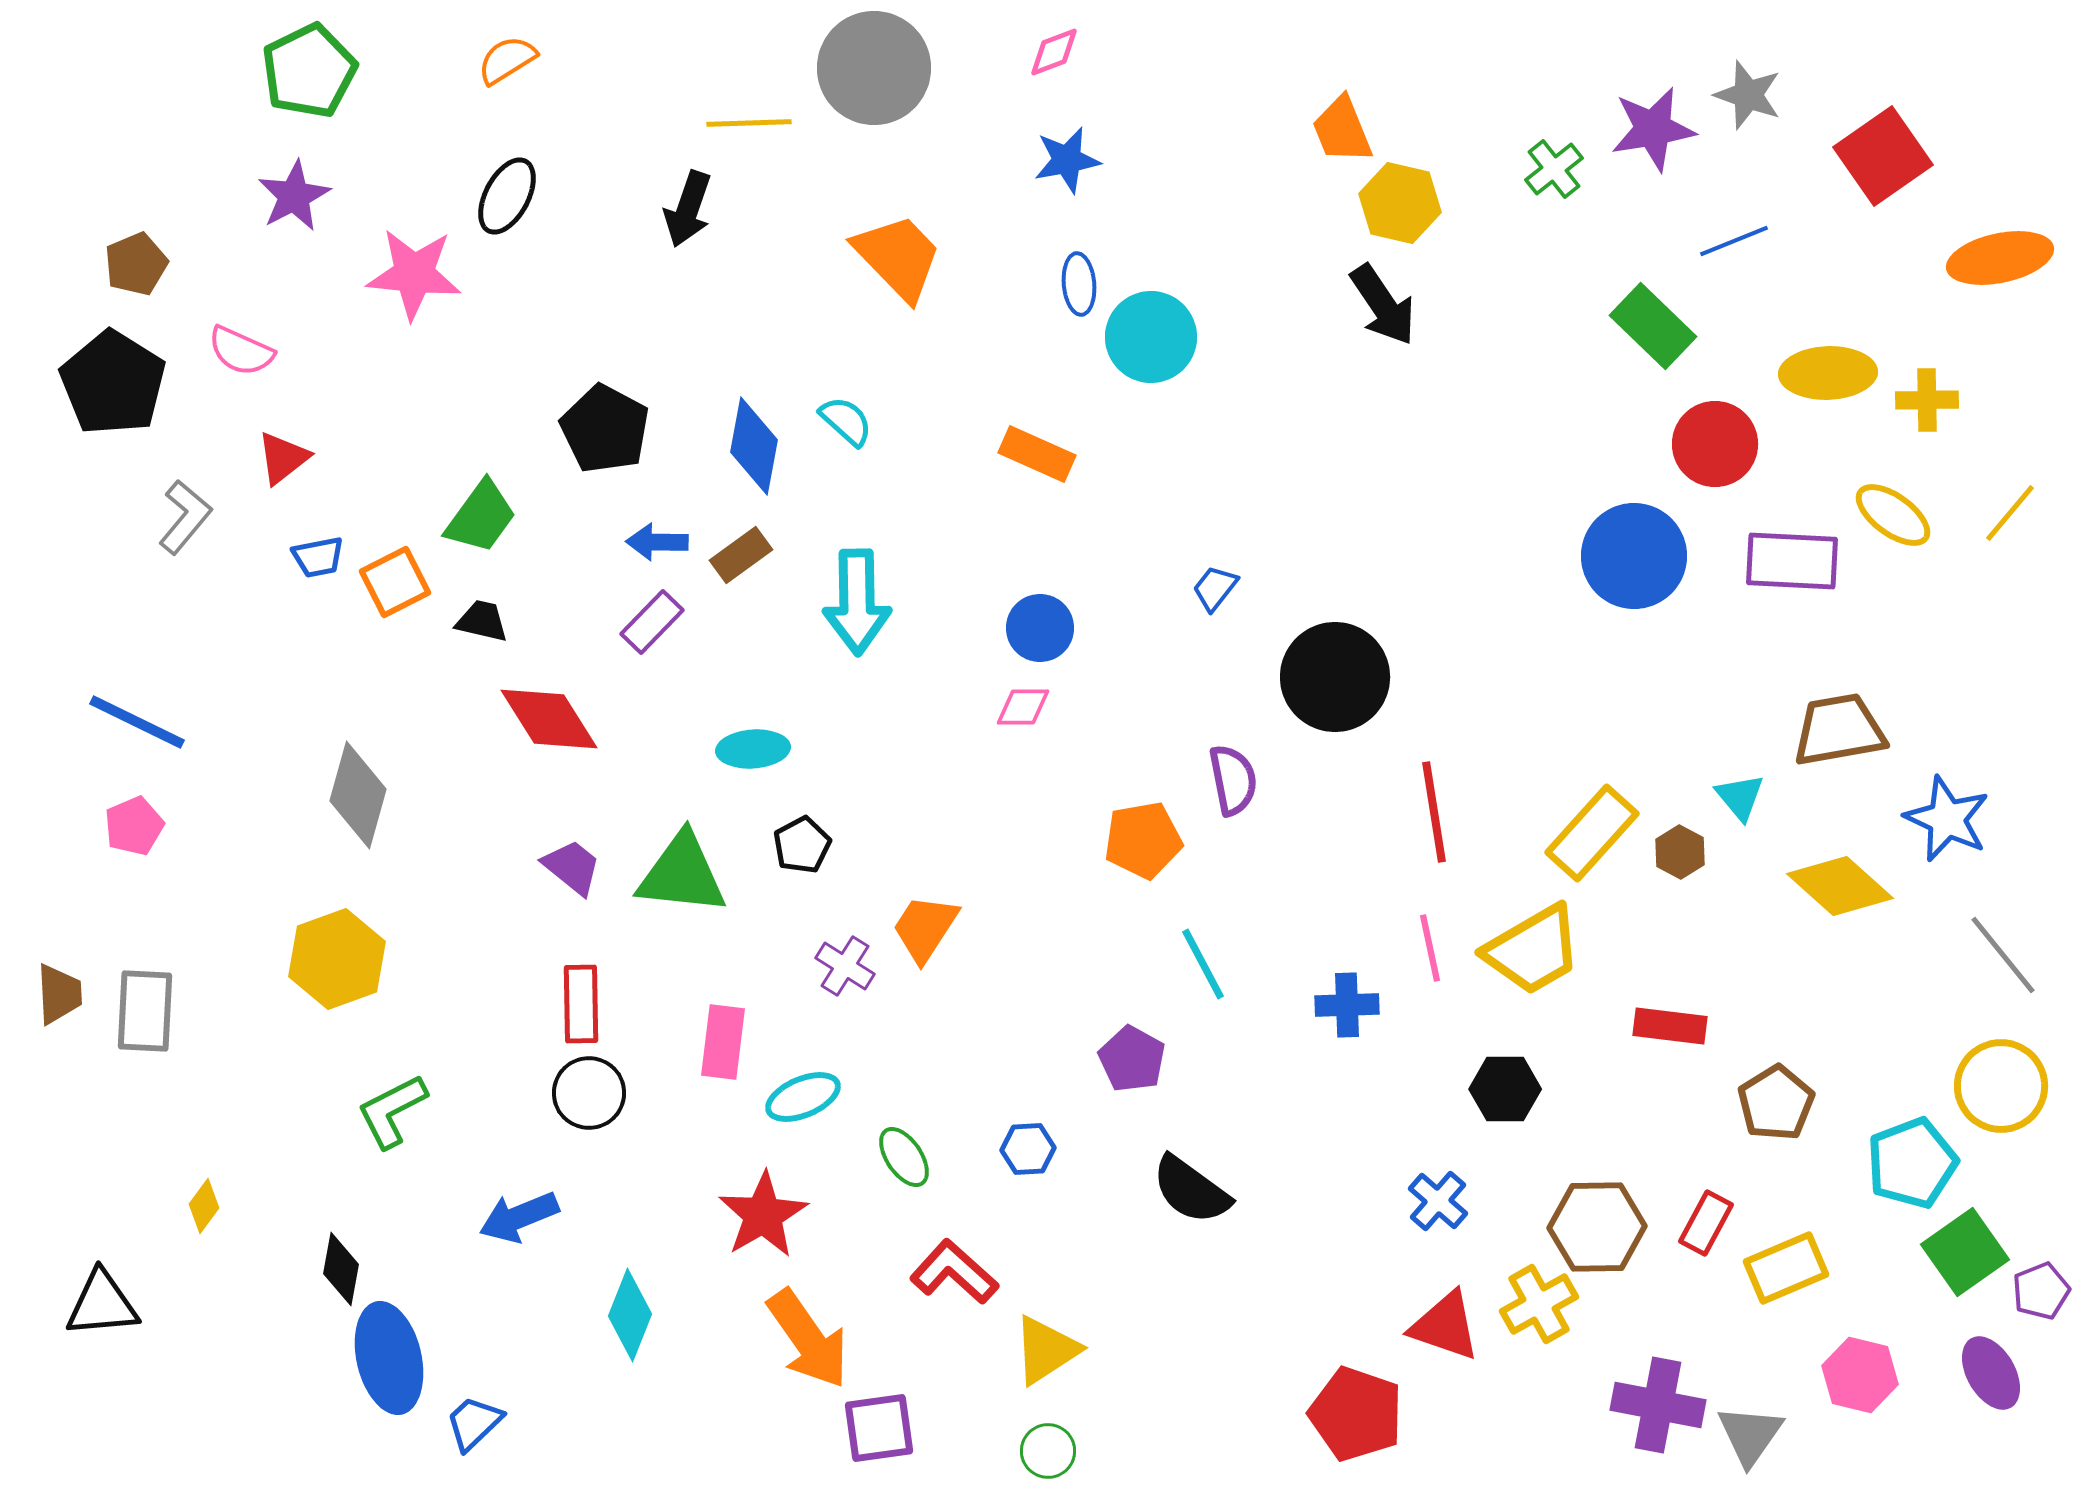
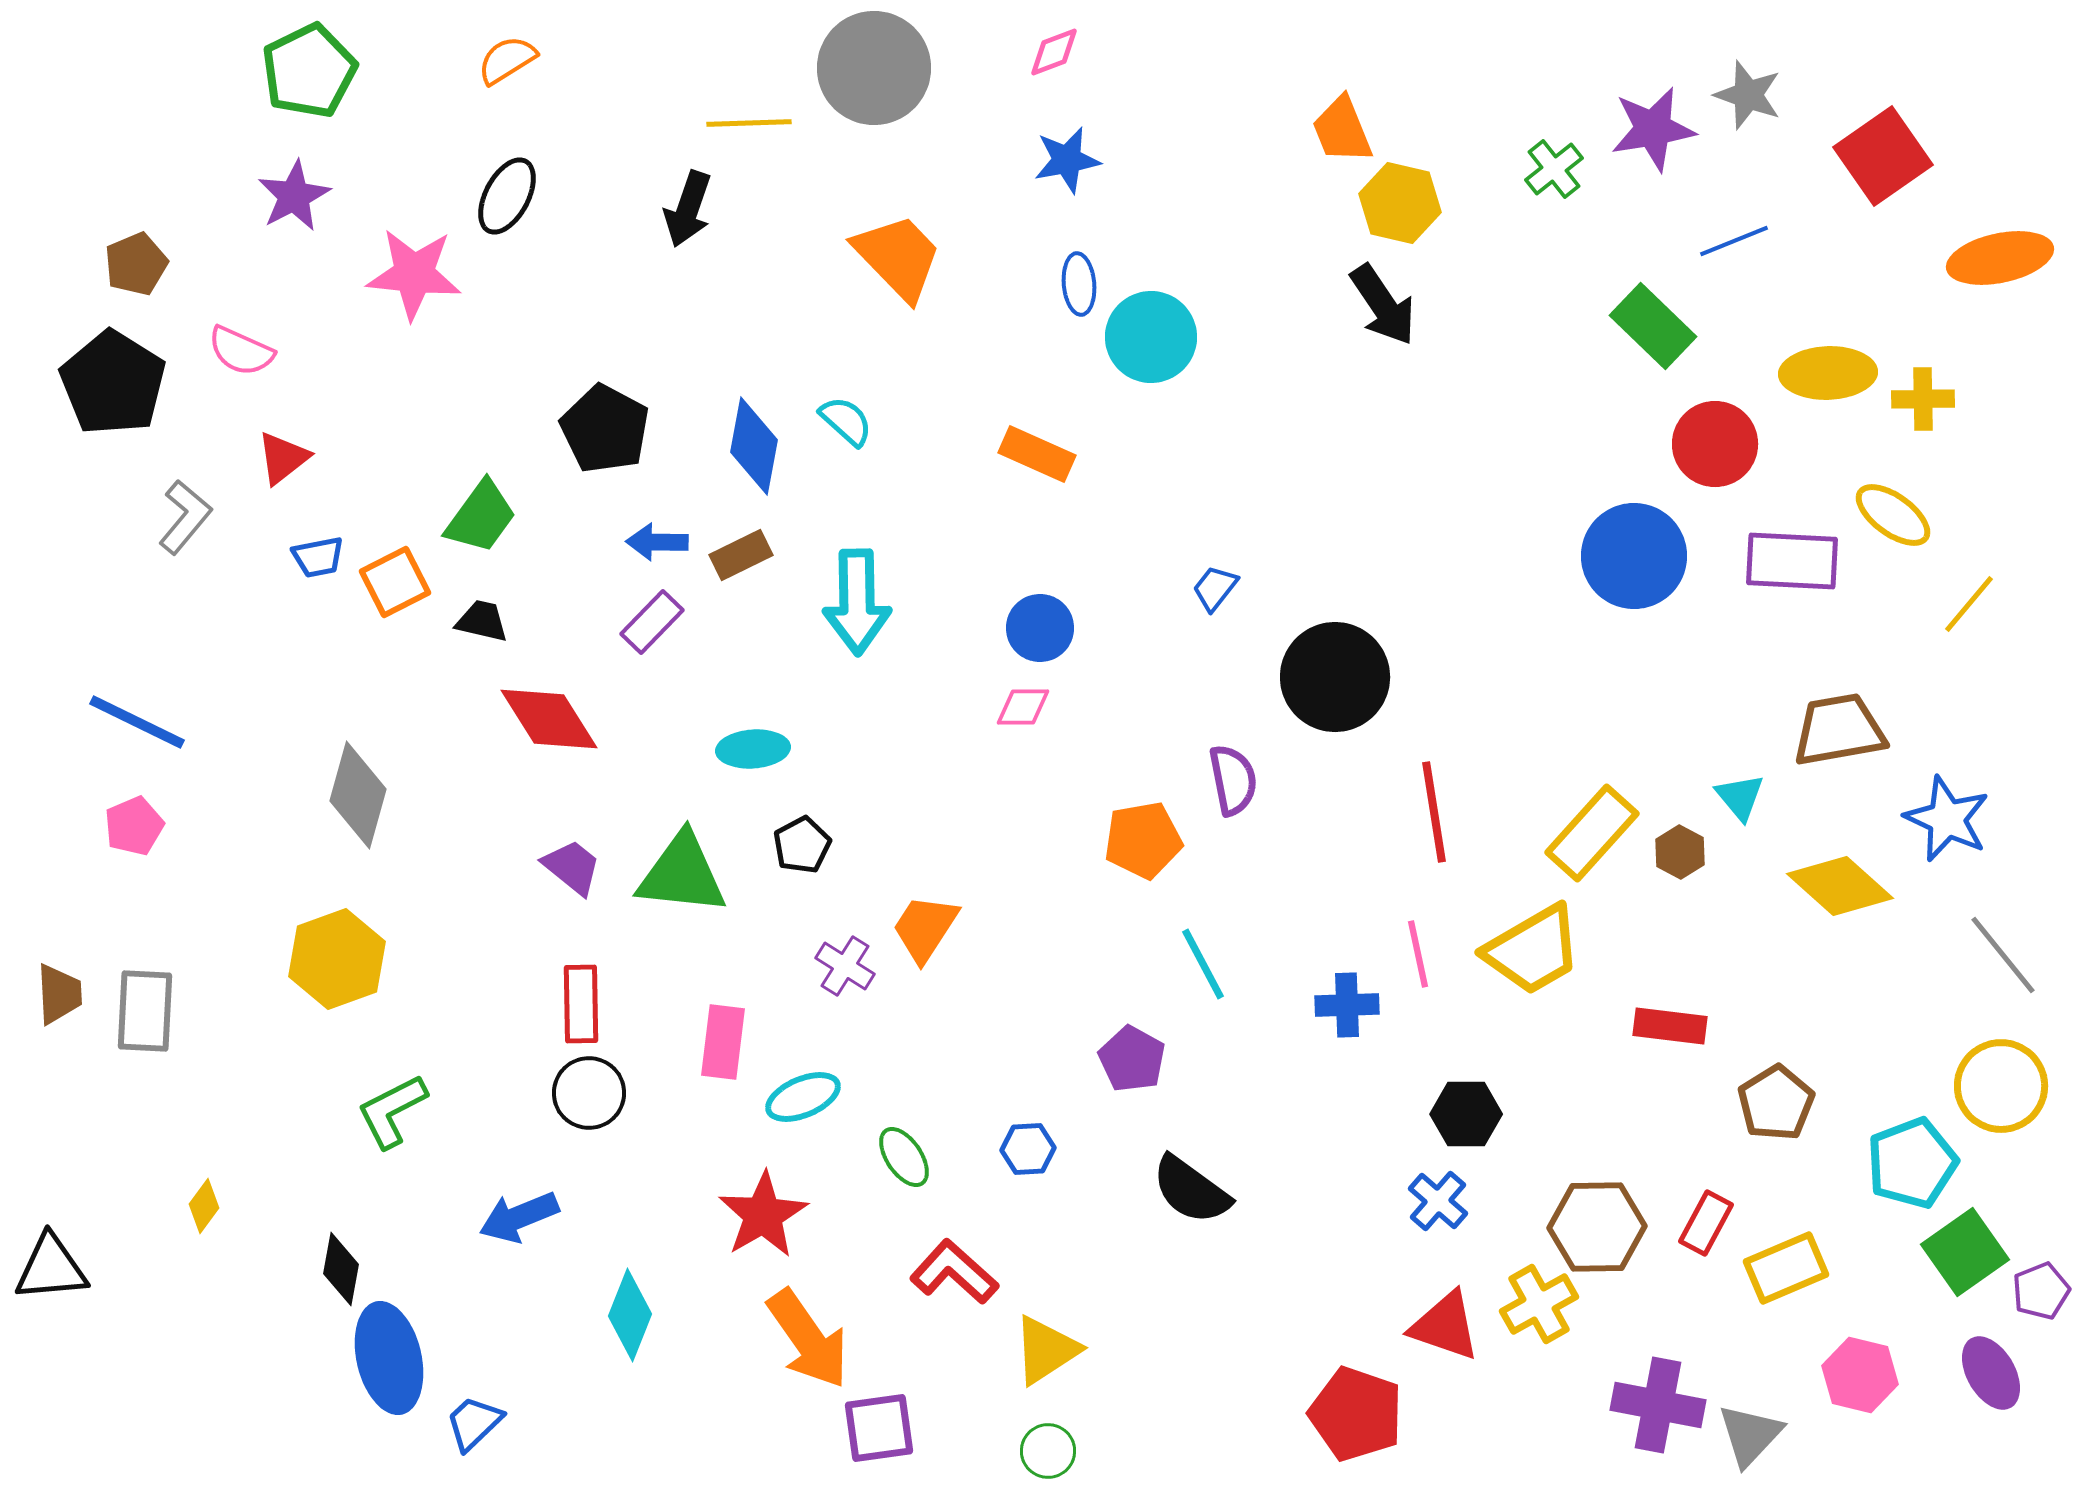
yellow cross at (1927, 400): moved 4 px left, 1 px up
yellow line at (2010, 513): moved 41 px left, 91 px down
brown rectangle at (741, 555): rotated 10 degrees clockwise
pink line at (1430, 948): moved 12 px left, 6 px down
black hexagon at (1505, 1089): moved 39 px left, 25 px down
black triangle at (102, 1304): moved 51 px left, 36 px up
gray triangle at (1750, 1435): rotated 8 degrees clockwise
